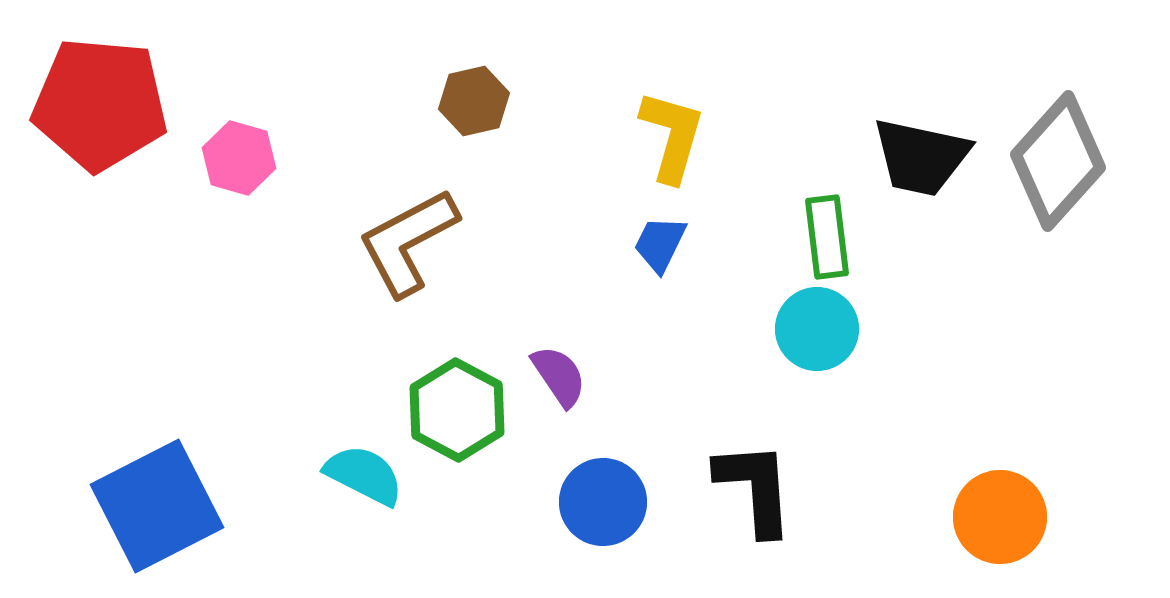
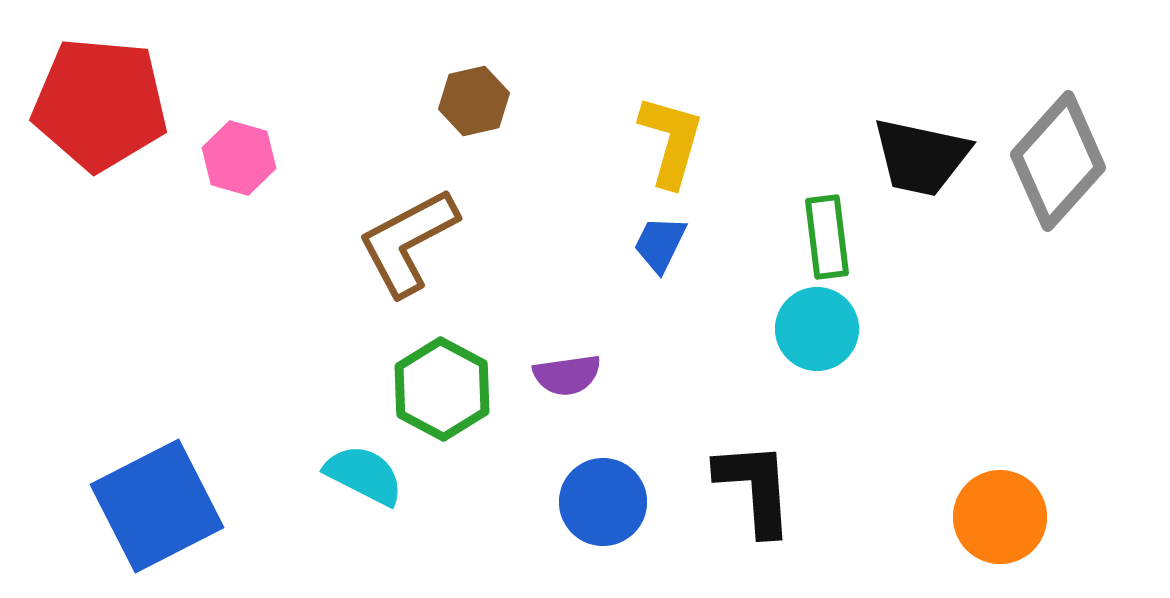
yellow L-shape: moved 1 px left, 5 px down
purple semicircle: moved 8 px right, 1 px up; rotated 116 degrees clockwise
green hexagon: moved 15 px left, 21 px up
